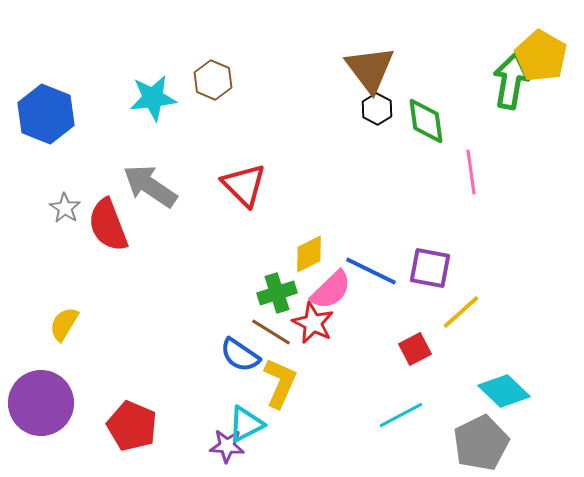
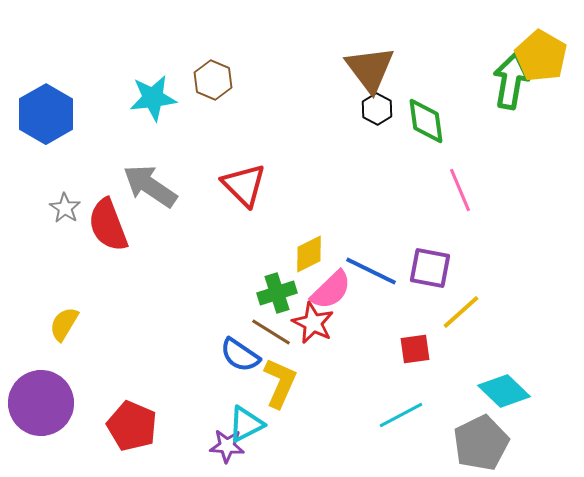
blue hexagon: rotated 8 degrees clockwise
pink line: moved 11 px left, 18 px down; rotated 15 degrees counterclockwise
red square: rotated 20 degrees clockwise
